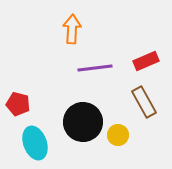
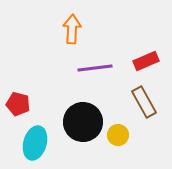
cyan ellipse: rotated 36 degrees clockwise
